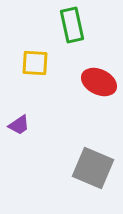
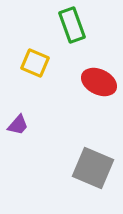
green rectangle: rotated 8 degrees counterclockwise
yellow square: rotated 20 degrees clockwise
purple trapezoid: moved 1 px left; rotated 15 degrees counterclockwise
